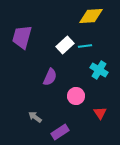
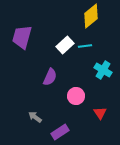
yellow diamond: rotated 35 degrees counterclockwise
cyan cross: moved 4 px right
